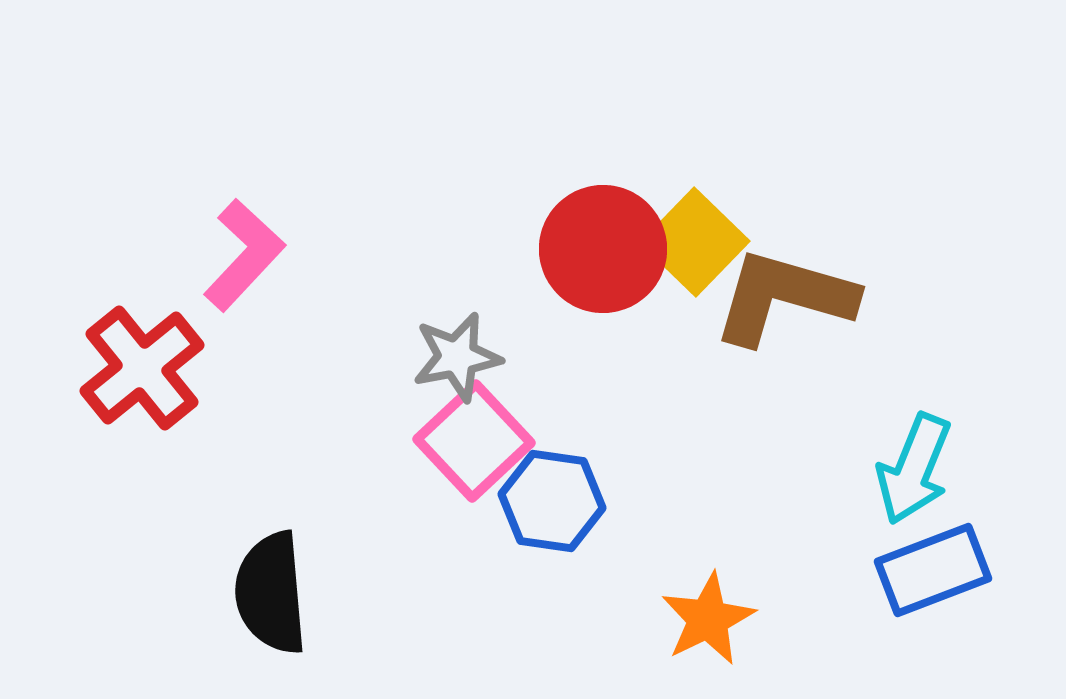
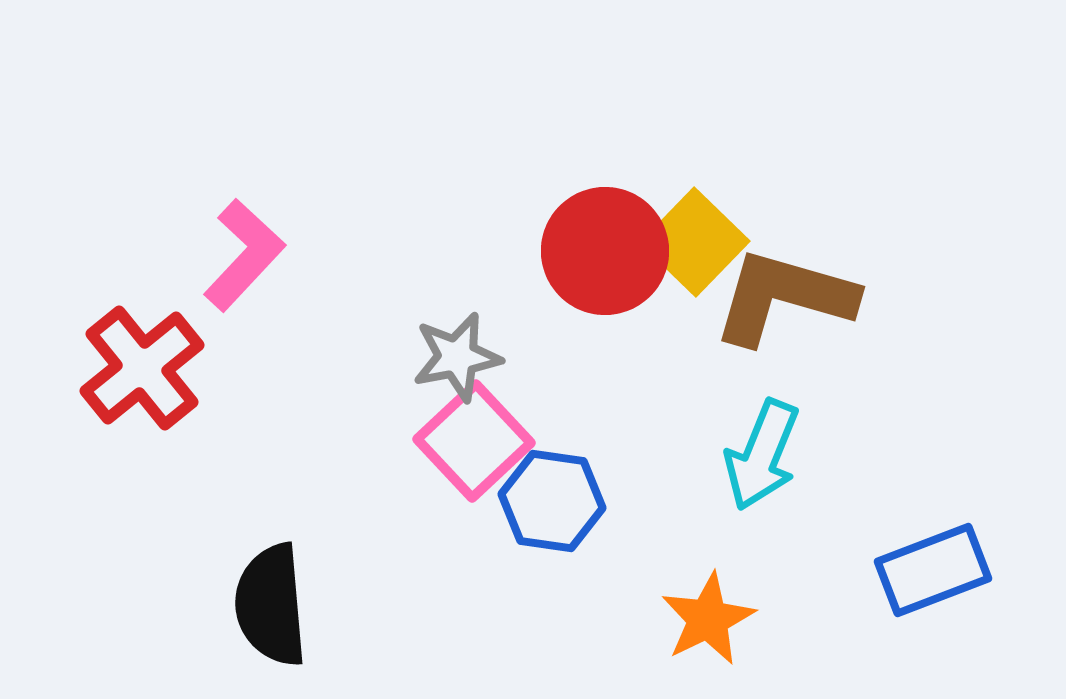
red circle: moved 2 px right, 2 px down
cyan arrow: moved 152 px left, 14 px up
black semicircle: moved 12 px down
